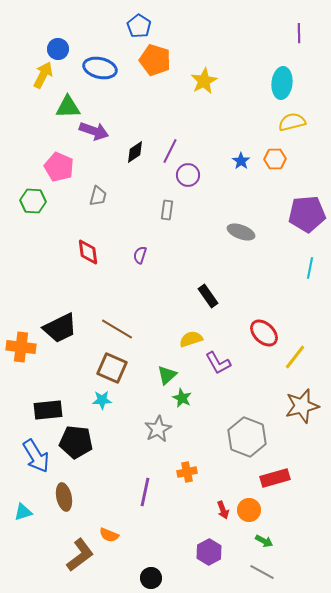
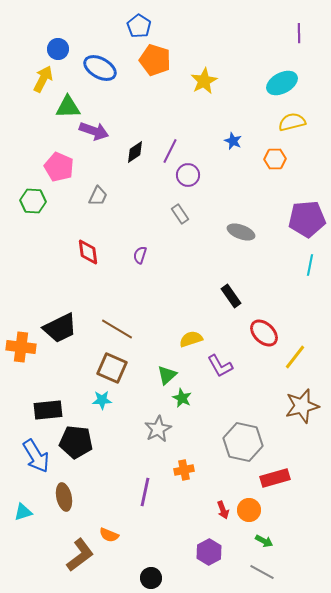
blue ellipse at (100, 68): rotated 16 degrees clockwise
yellow arrow at (43, 75): moved 4 px down
cyan ellipse at (282, 83): rotated 56 degrees clockwise
blue star at (241, 161): moved 8 px left, 20 px up; rotated 12 degrees counterclockwise
gray trapezoid at (98, 196): rotated 10 degrees clockwise
gray rectangle at (167, 210): moved 13 px right, 4 px down; rotated 42 degrees counterclockwise
purple pentagon at (307, 214): moved 5 px down
cyan line at (310, 268): moved 3 px up
black rectangle at (208, 296): moved 23 px right
purple L-shape at (218, 363): moved 2 px right, 3 px down
gray hexagon at (247, 437): moved 4 px left, 5 px down; rotated 9 degrees counterclockwise
orange cross at (187, 472): moved 3 px left, 2 px up
